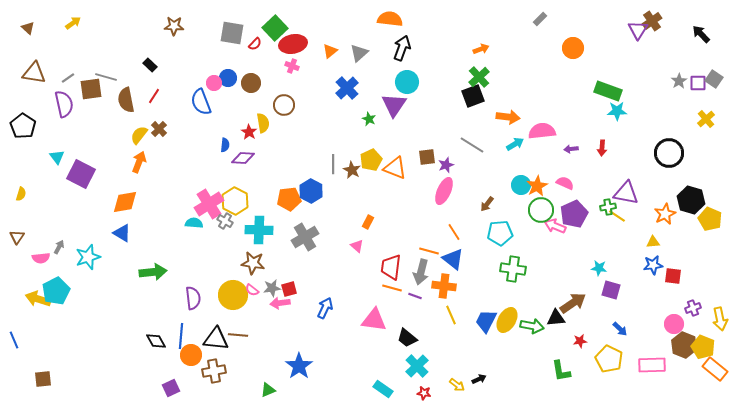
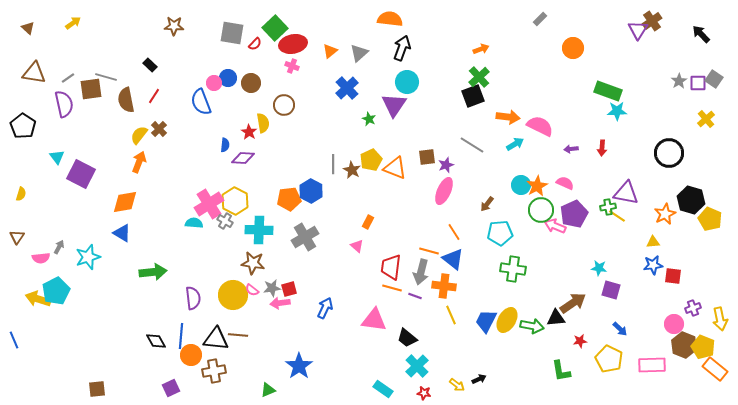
pink semicircle at (542, 131): moved 2 px left, 5 px up; rotated 32 degrees clockwise
brown square at (43, 379): moved 54 px right, 10 px down
